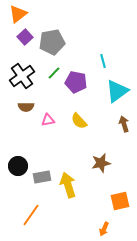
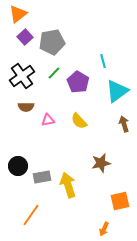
purple pentagon: moved 2 px right; rotated 20 degrees clockwise
